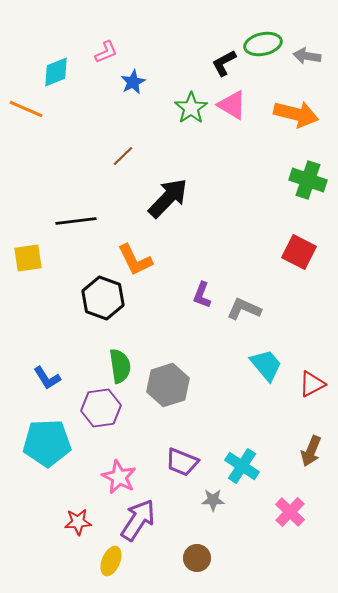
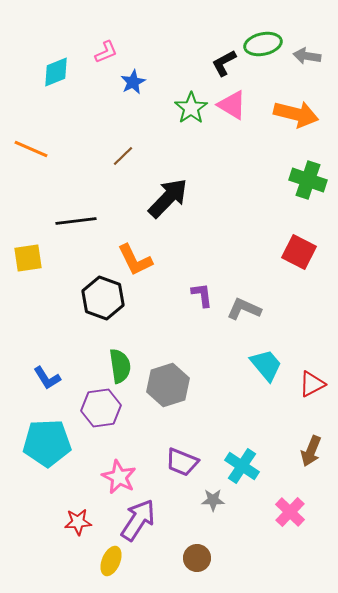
orange line: moved 5 px right, 40 px down
purple L-shape: rotated 152 degrees clockwise
